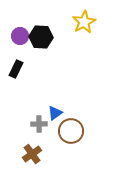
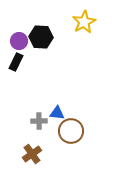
purple circle: moved 1 px left, 5 px down
black rectangle: moved 7 px up
blue triangle: moved 2 px right; rotated 42 degrees clockwise
gray cross: moved 3 px up
